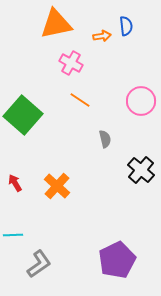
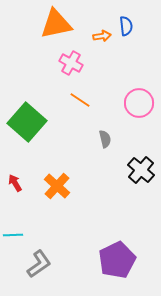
pink circle: moved 2 px left, 2 px down
green square: moved 4 px right, 7 px down
